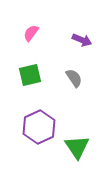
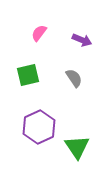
pink semicircle: moved 8 px right
green square: moved 2 px left
